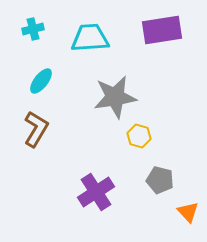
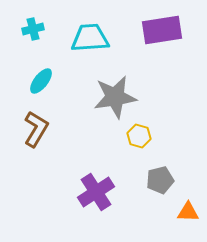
gray pentagon: rotated 28 degrees counterclockwise
orange triangle: rotated 45 degrees counterclockwise
